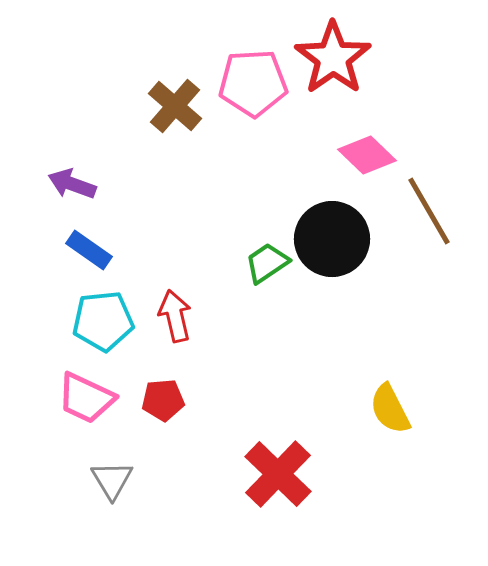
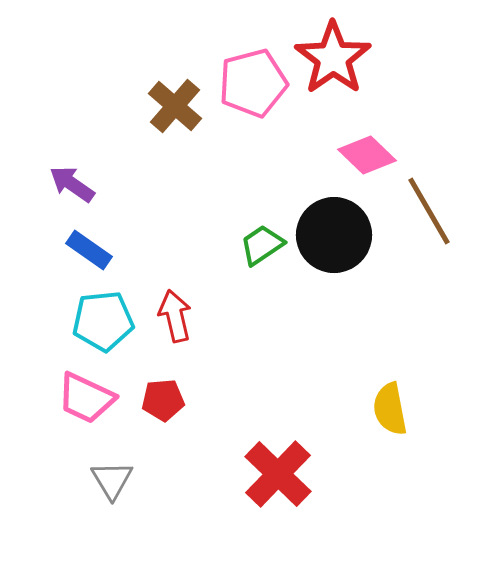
pink pentagon: rotated 12 degrees counterclockwise
purple arrow: rotated 15 degrees clockwise
black circle: moved 2 px right, 4 px up
green trapezoid: moved 5 px left, 18 px up
yellow semicircle: rotated 16 degrees clockwise
